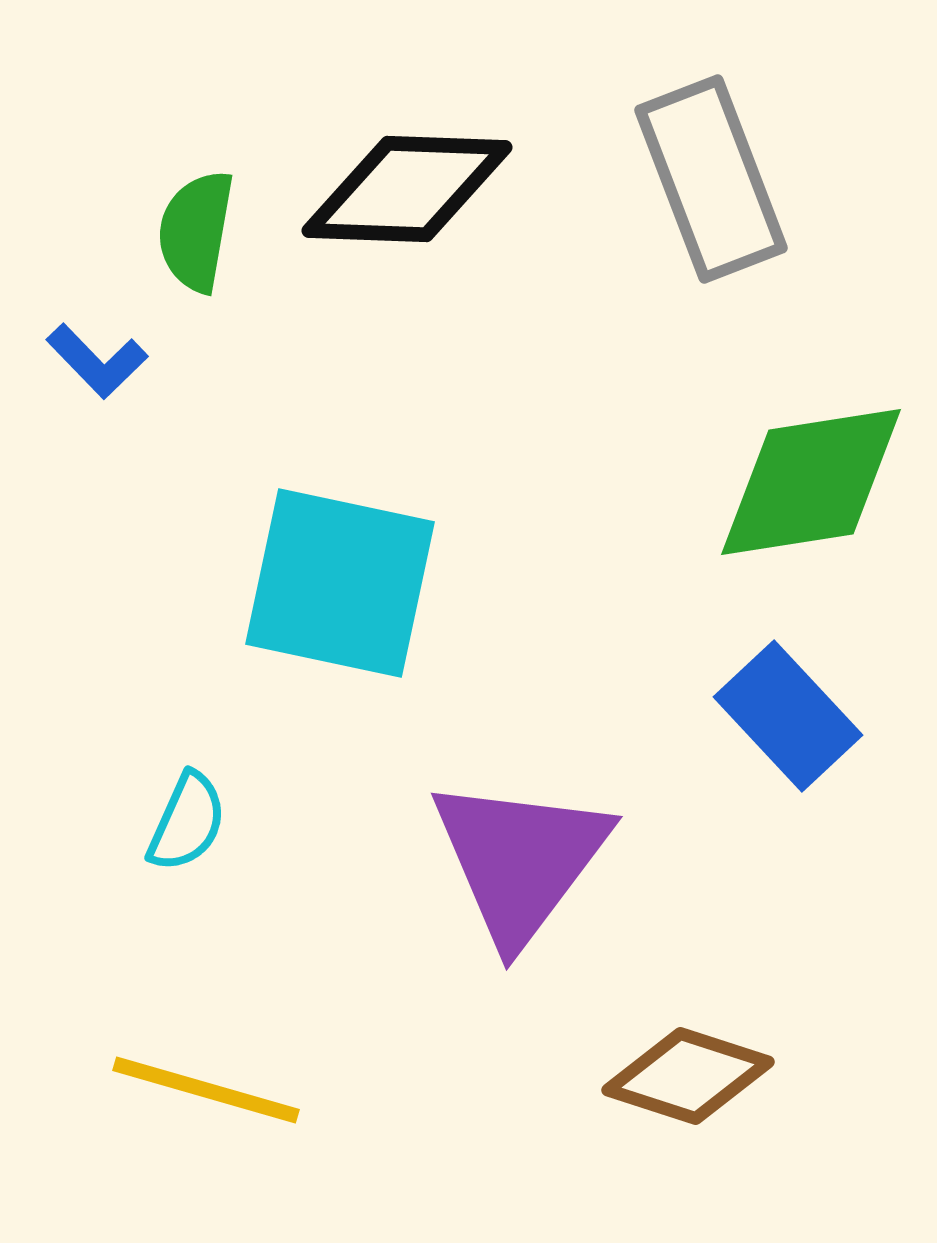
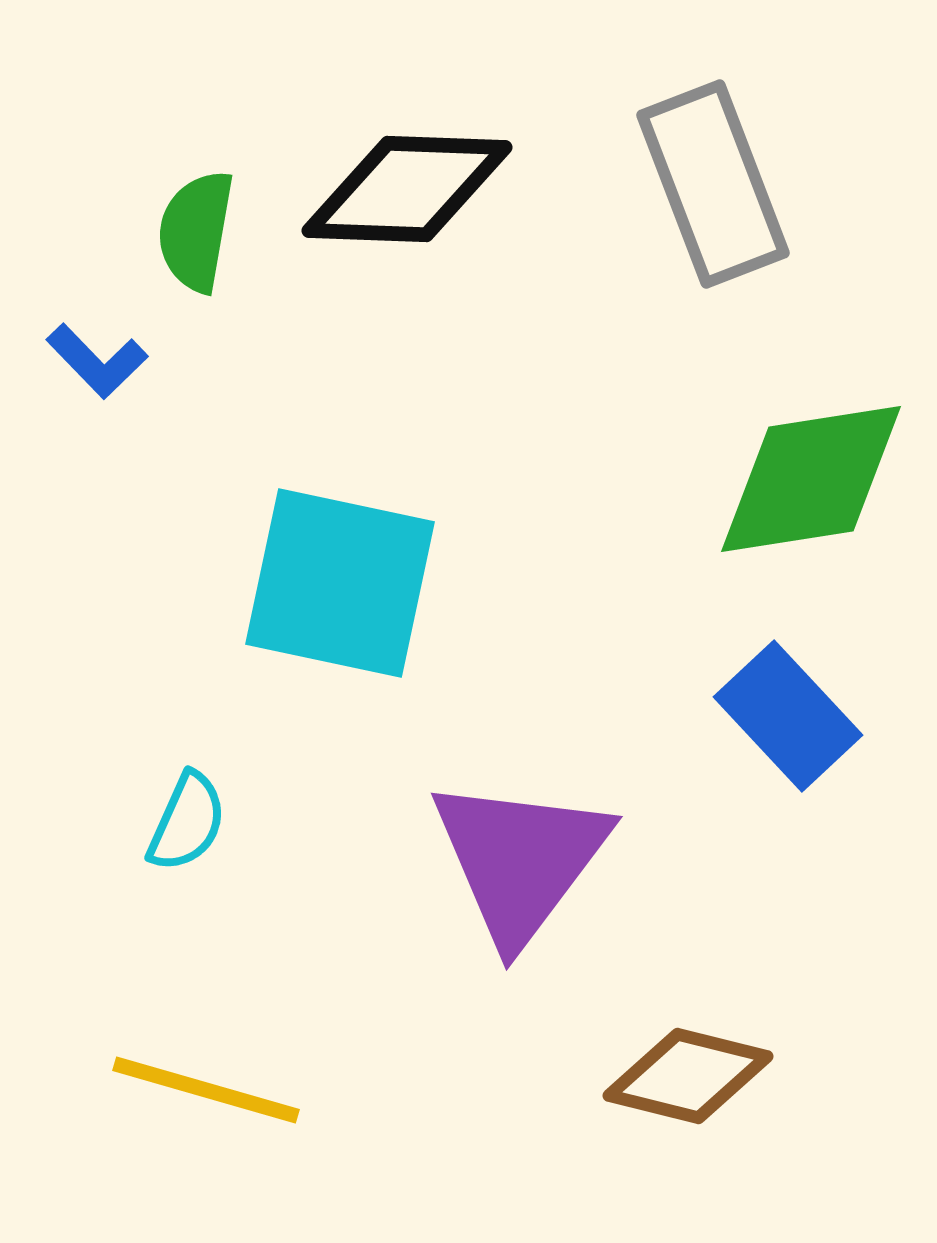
gray rectangle: moved 2 px right, 5 px down
green diamond: moved 3 px up
brown diamond: rotated 4 degrees counterclockwise
